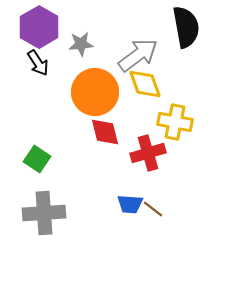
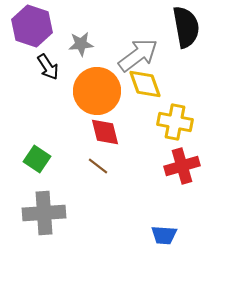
purple hexagon: moved 7 px left, 1 px up; rotated 12 degrees counterclockwise
black arrow: moved 10 px right, 4 px down
orange circle: moved 2 px right, 1 px up
red cross: moved 34 px right, 13 px down
blue trapezoid: moved 34 px right, 31 px down
brown line: moved 55 px left, 43 px up
